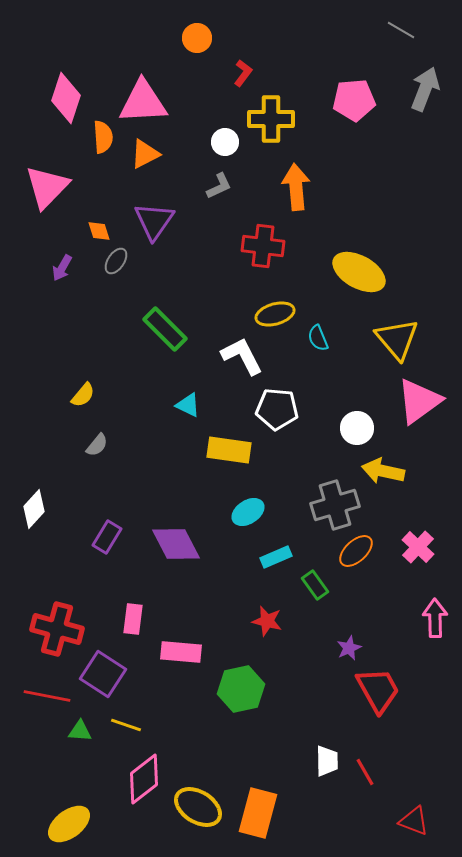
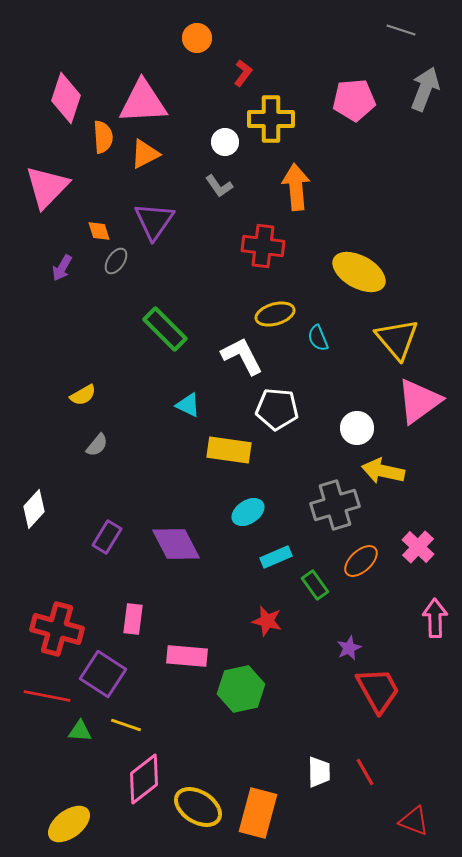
gray line at (401, 30): rotated 12 degrees counterclockwise
gray L-shape at (219, 186): rotated 80 degrees clockwise
yellow semicircle at (83, 395): rotated 20 degrees clockwise
orange ellipse at (356, 551): moved 5 px right, 10 px down
pink rectangle at (181, 652): moved 6 px right, 4 px down
white trapezoid at (327, 761): moved 8 px left, 11 px down
